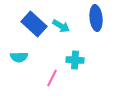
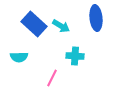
cyan cross: moved 4 px up
